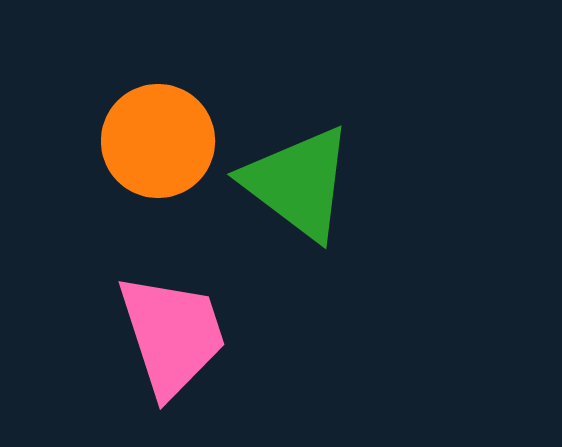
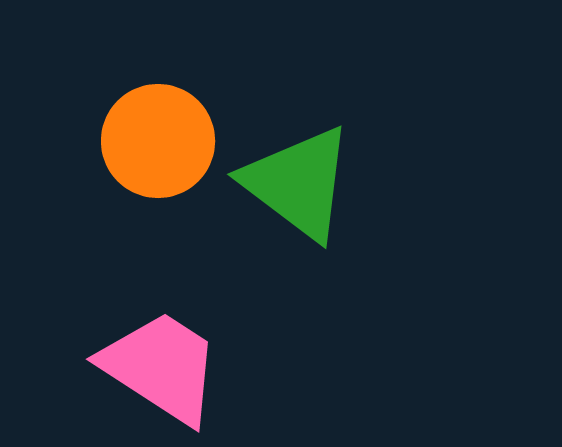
pink trapezoid: moved 11 px left, 32 px down; rotated 39 degrees counterclockwise
